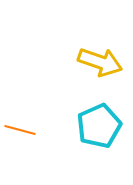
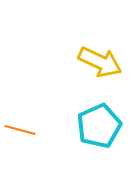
yellow arrow: rotated 6 degrees clockwise
